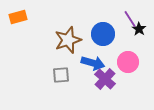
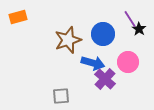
gray square: moved 21 px down
